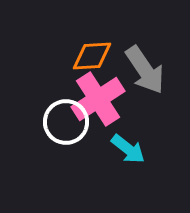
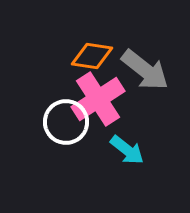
orange diamond: rotated 12 degrees clockwise
gray arrow: rotated 18 degrees counterclockwise
cyan arrow: moved 1 px left, 1 px down
